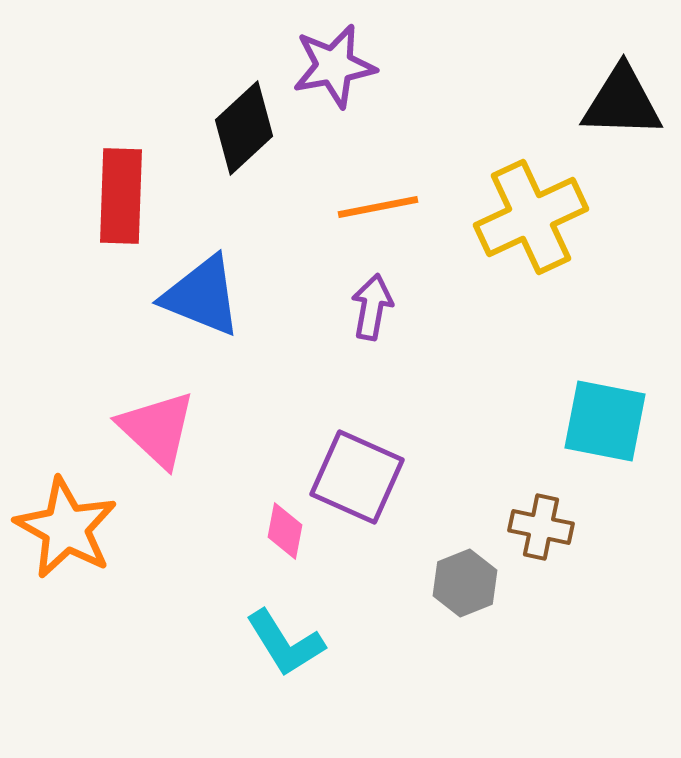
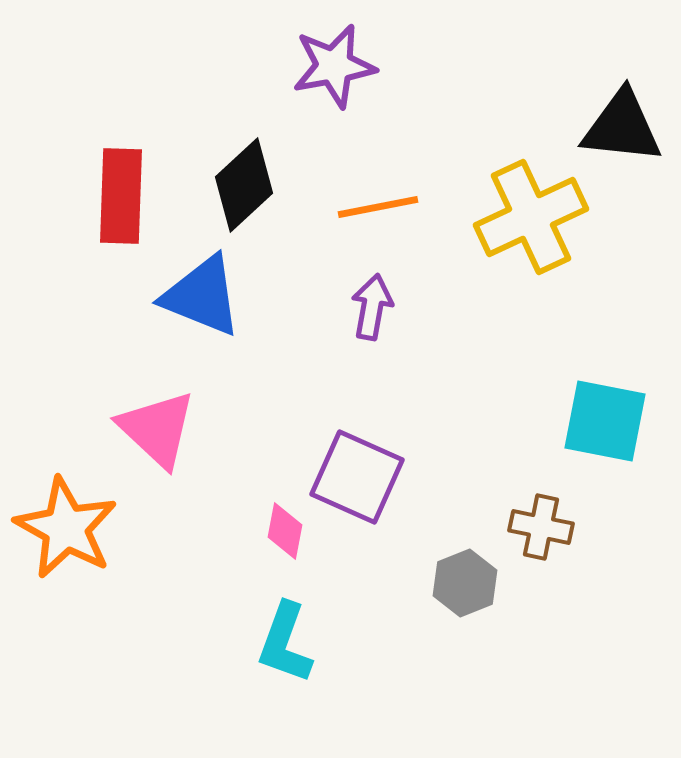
black triangle: moved 25 px down; rotated 4 degrees clockwise
black diamond: moved 57 px down
cyan L-shape: rotated 52 degrees clockwise
